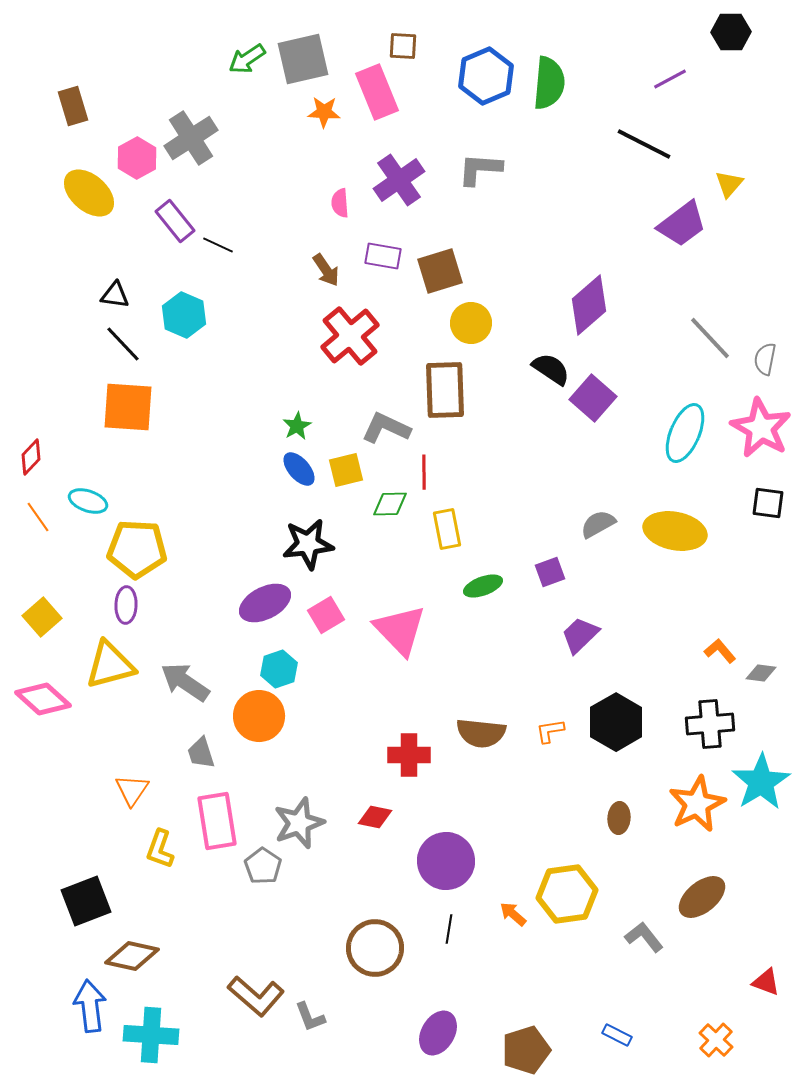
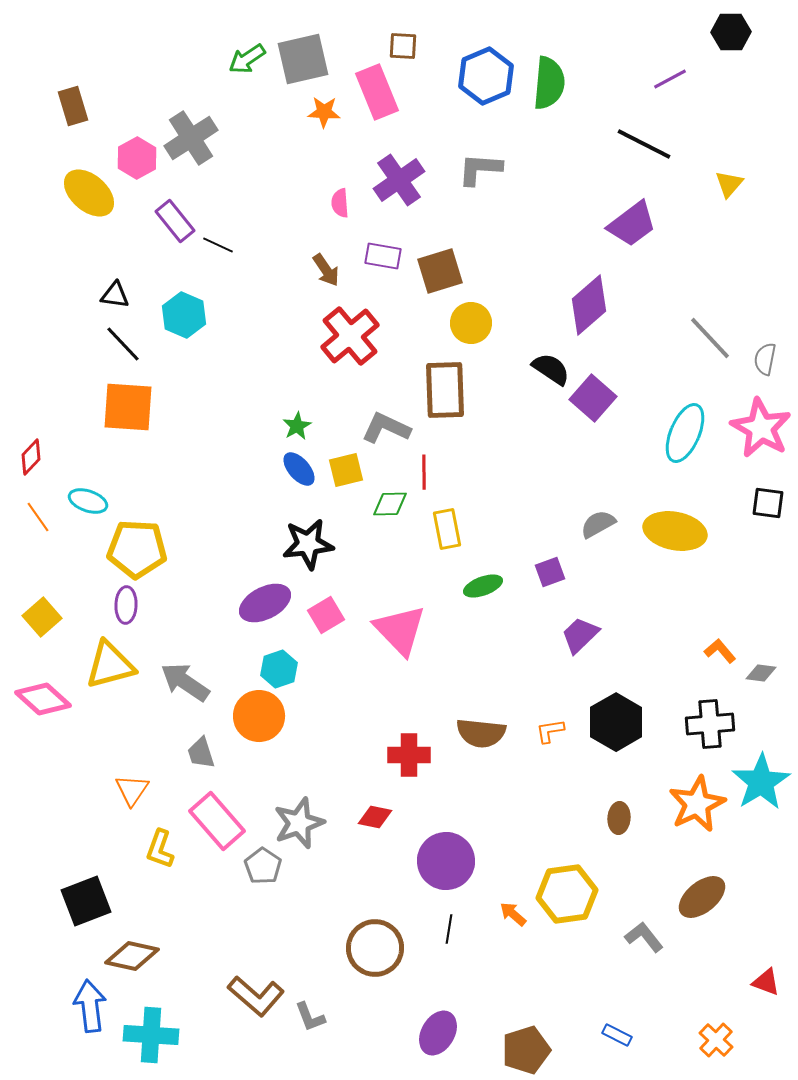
purple trapezoid at (682, 224): moved 50 px left
pink rectangle at (217, 821): rotated 32 degrees counterclockwise
